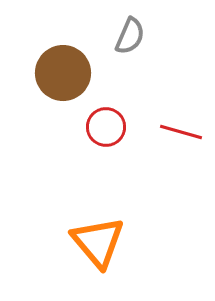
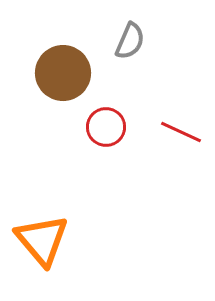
gray semicircle: moved 5 px down
red line: rotated 9 degrees clockwise
orange triangle: moved 56 px left, 2 px up
